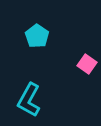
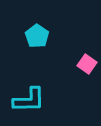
cyan L-shape: rotated 120 degrees counterclockwise
